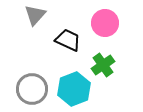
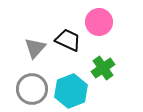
gray triangle: moved 33 px down
pink circle: moved 6 px left, 1 px up
green cross: moved 3 px down
cyan hexagon: moved 3 px left, 2 px down
